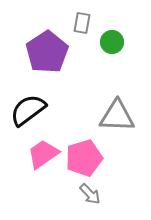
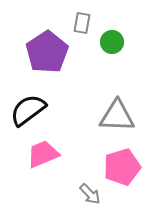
pink trapezoid: rotated 12 degrees clockwise
pink pentagon: moved 38 px right, 9 px down
